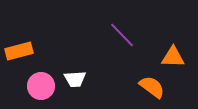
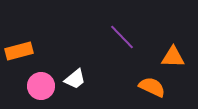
purple line: moved 2 px down
white trapezoid: rotated 35 degrees counterclockwise
orange semicircle: rotated 12 degrees counterclockwise
